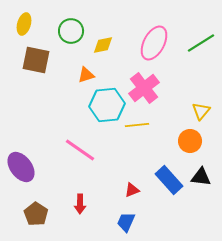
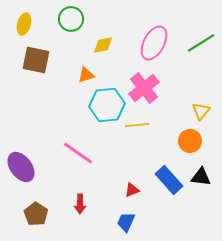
green circle: moved 12 px up
pink line: moved 2 px left, 3 px down
